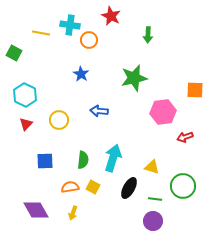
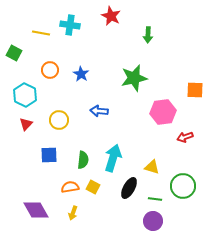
orange circle: moved 39 px left, 30 px down
blue square: moved 4 px right, 6 px up
